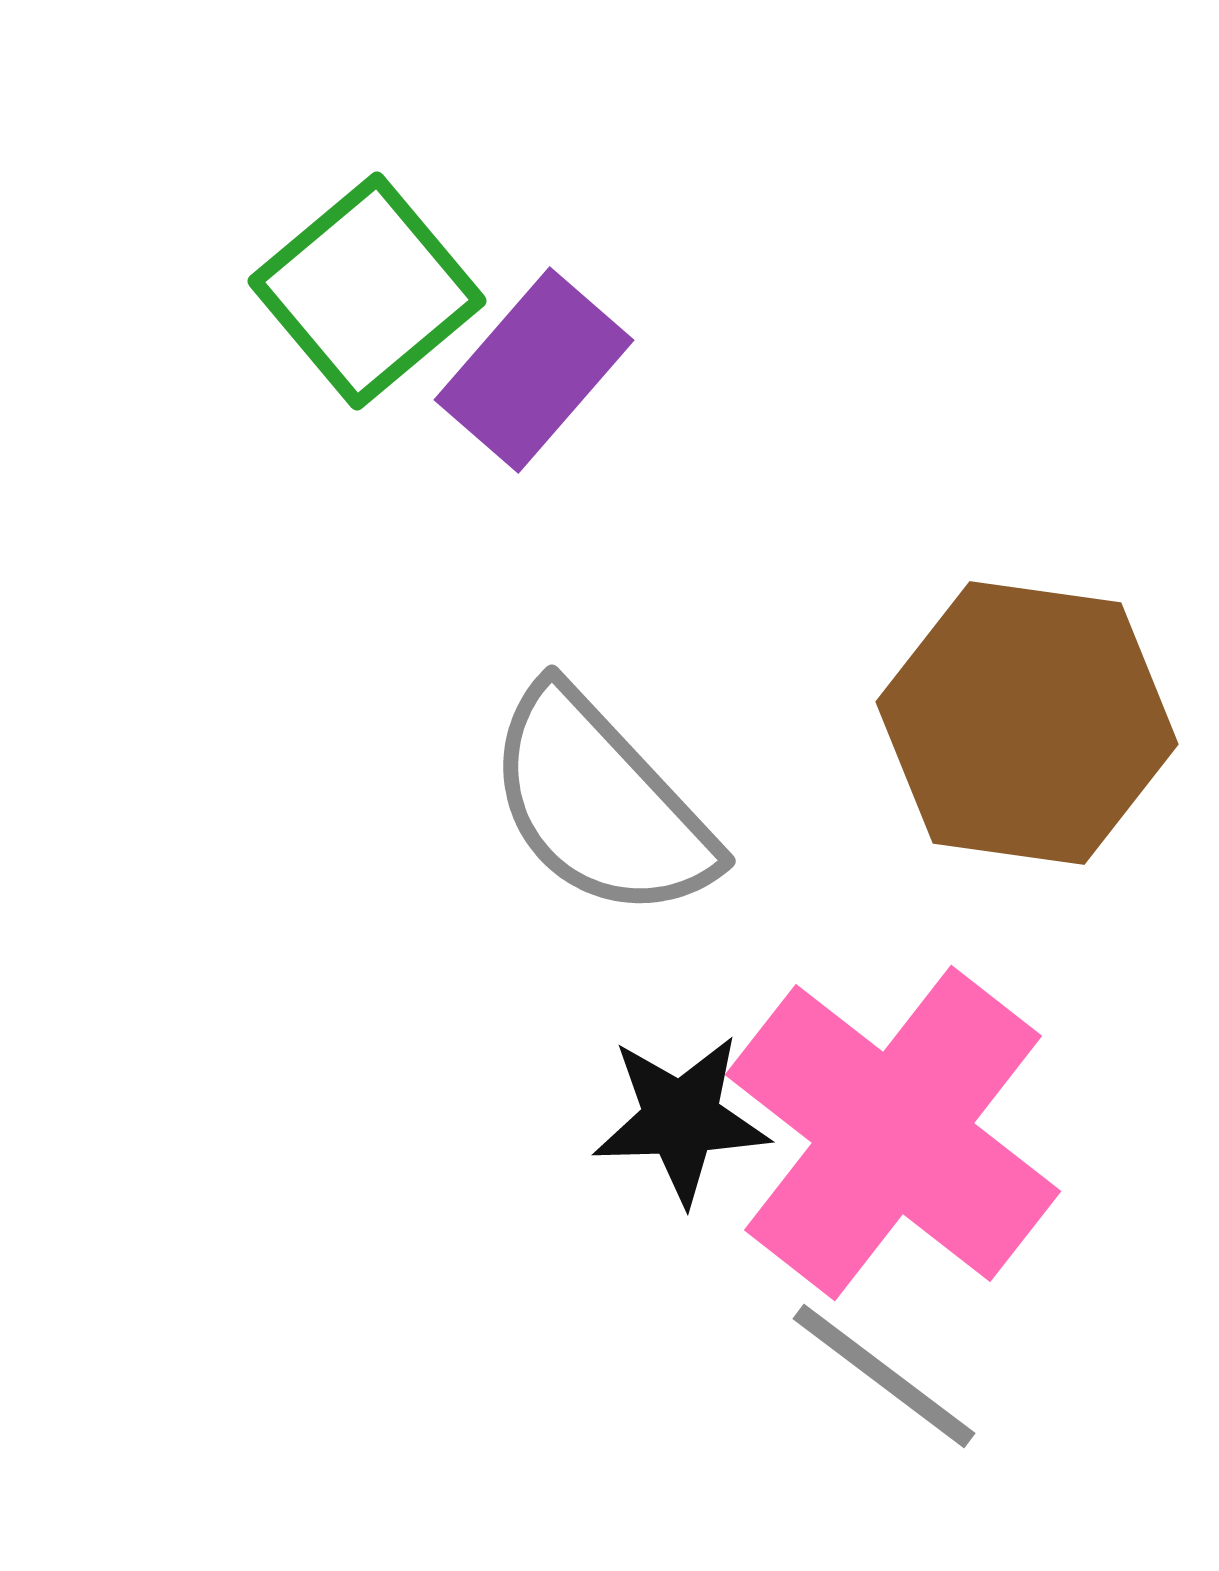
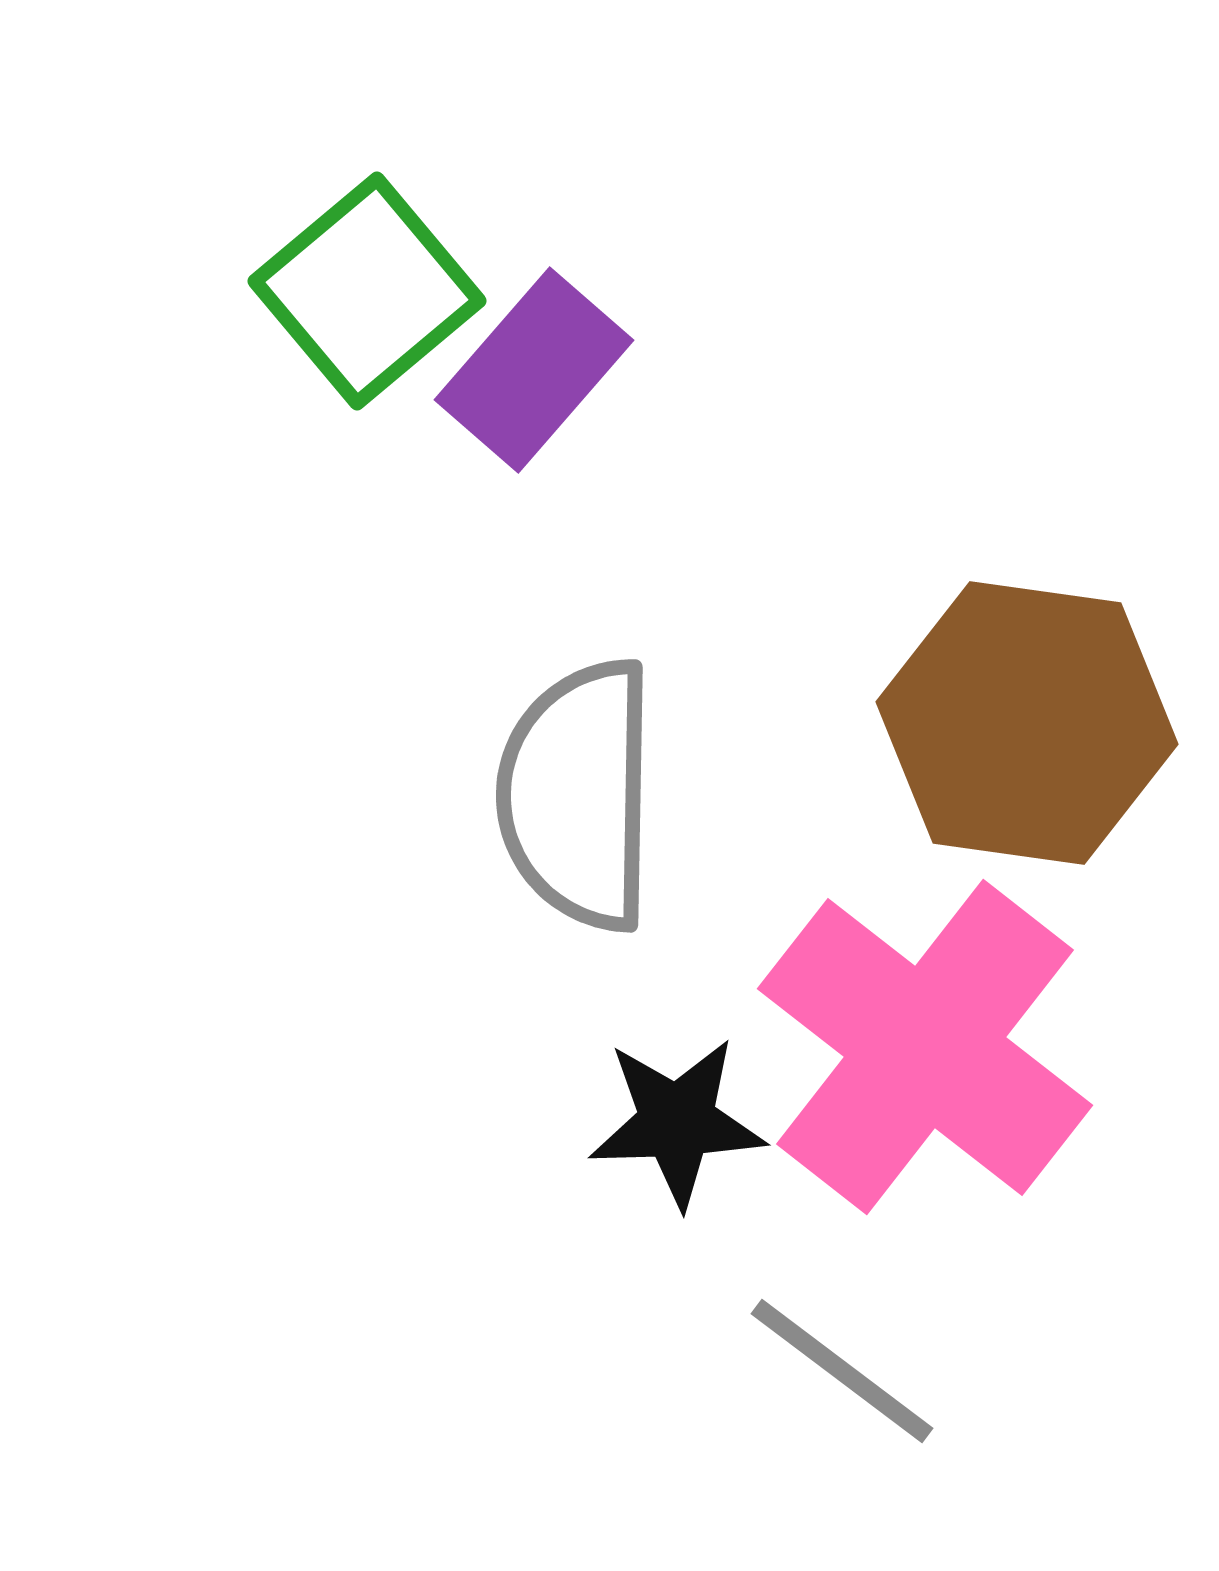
gray semicircle: moved 22 px left, 9 px up; rotated 44 degrees clockwise
black star: moved 4 px left, 3 px down
pink cross: moved 32 px right, 86 px up
gray line: moved 42 px left, 5 px up
